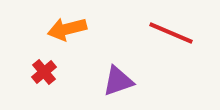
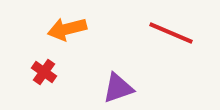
red cross: rotated 15 degrees counterclockwise
purple triangle: moved 7 px down
